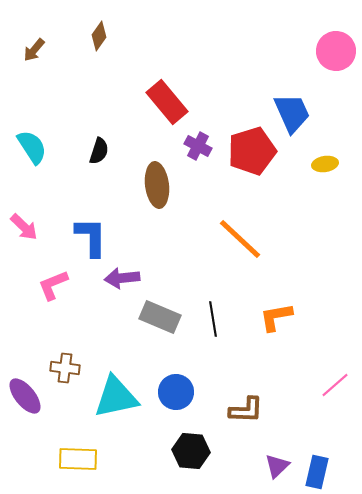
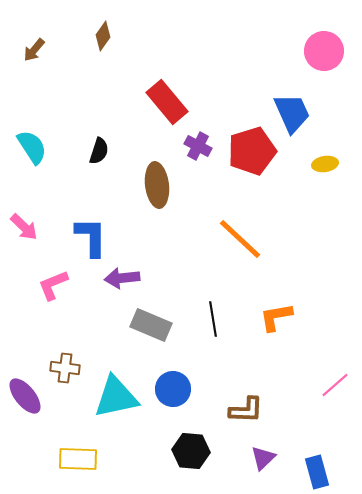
brown diamond: moved 4 px right
pink circle: moved 12 px left
gray rectangle: moved 9 px left, 8 px down
blue circle: moved 3 px left, 3 px up
purple triangle: moved 14 px left, 8 px up
blue rectangle: rotated 28 degrees counterclockwise
